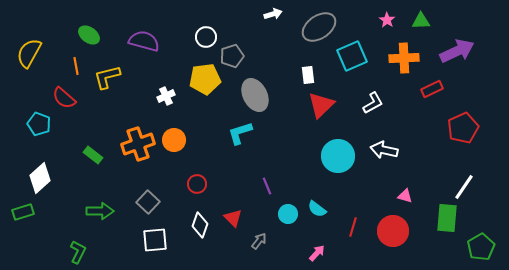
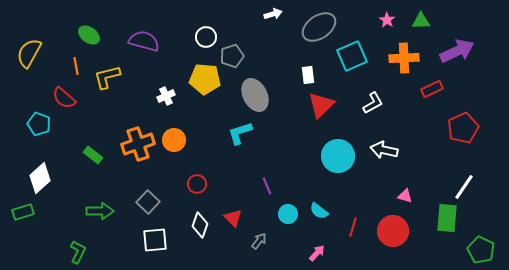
yellow pentagon at (205, 79): rotated 12 degrees clockwise
cyan semicircle at (317, 209): moved 2 px right, 2 px down
green pentagon at (481, 247): moved 3 px down; rotated 16 degrees counterclockwise
